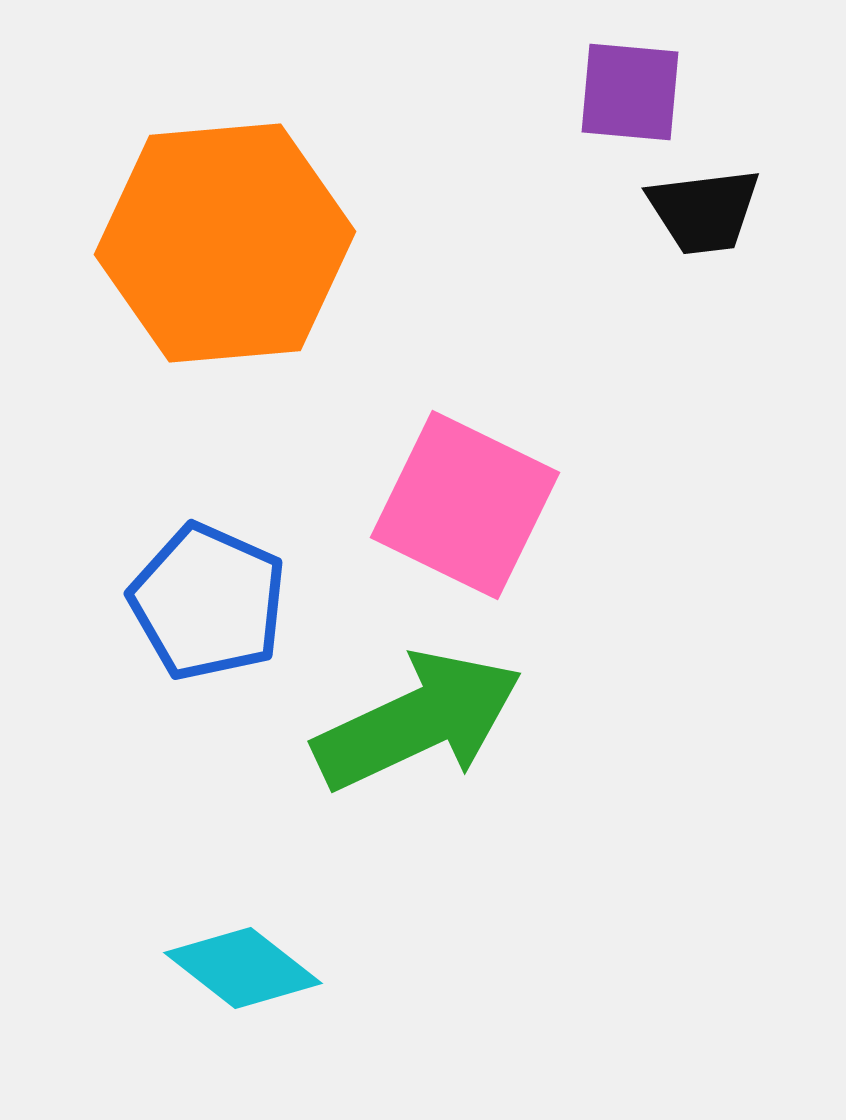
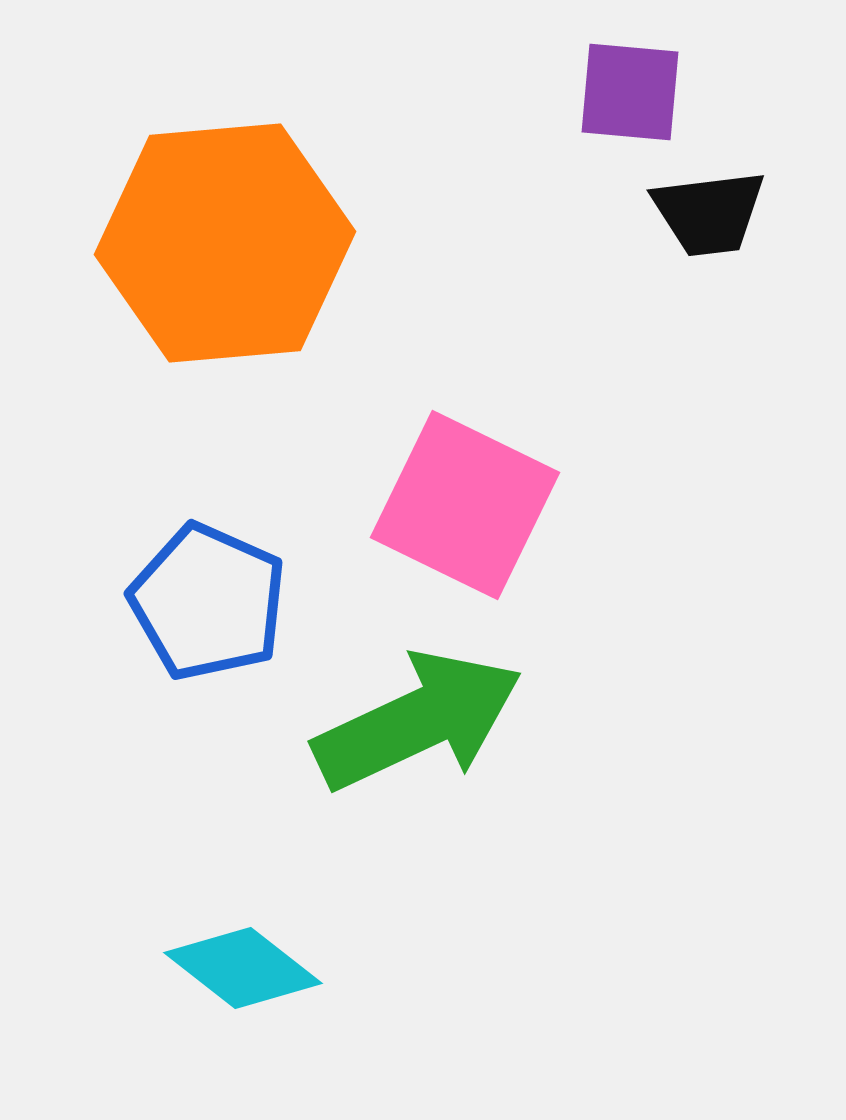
black trapezoid: moved 5 px right, 2 px down
